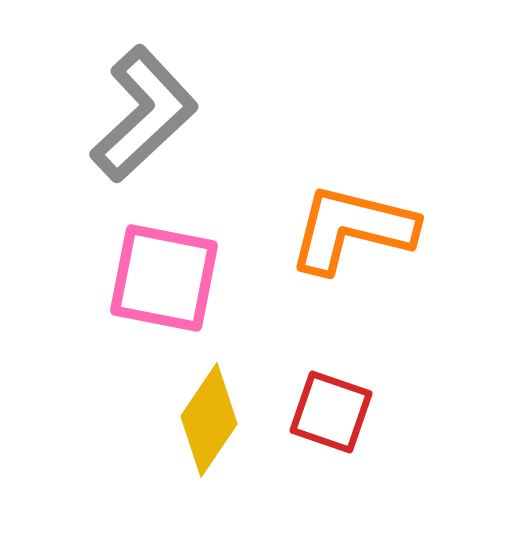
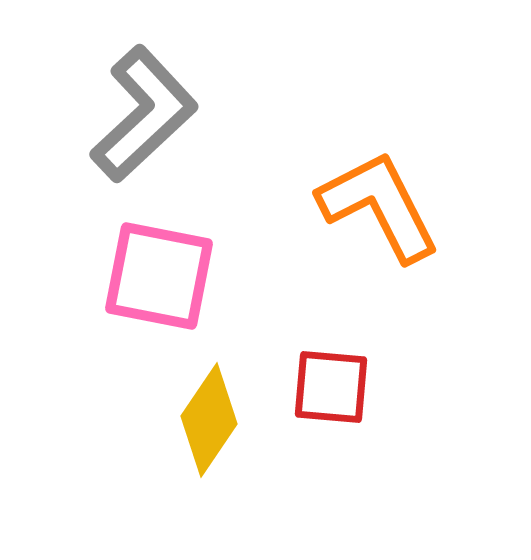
orange L-shape: moved 27 px right, 23 px up; rotated 49 degrees clockwise
pink square: moved 5 px left, 2 px up
red square: moved 25 px up; rotated 14 degrees counterclockwise
